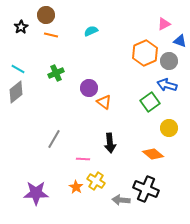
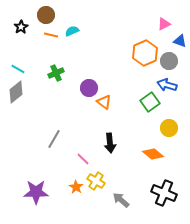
cyan semicircle: moved 19 px left
pink line: rotated 40 degrees clockwise
black cross: moved 18 px right, 4 px down
purple star: moved 1 px up
gray arrow: rotated 36 degrees clockwise
